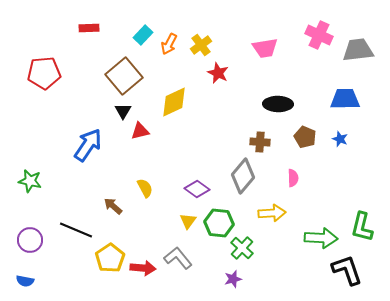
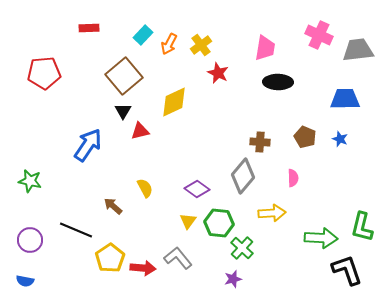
pink trapezoid: rotated 72 degrees counterclockwise
black ellipse: moved 22 px up
